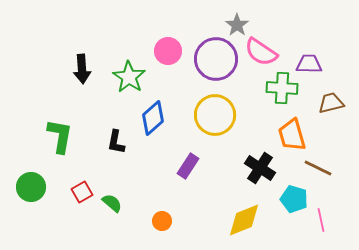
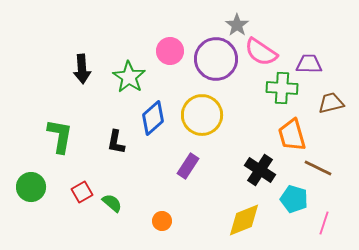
pink circle: moved 2 px right
yellow circle: moved 13 px left
black cross: moved 2 px down
pink line: moved 3 px right, 3 px down; rotated 30 degrees clockwise
